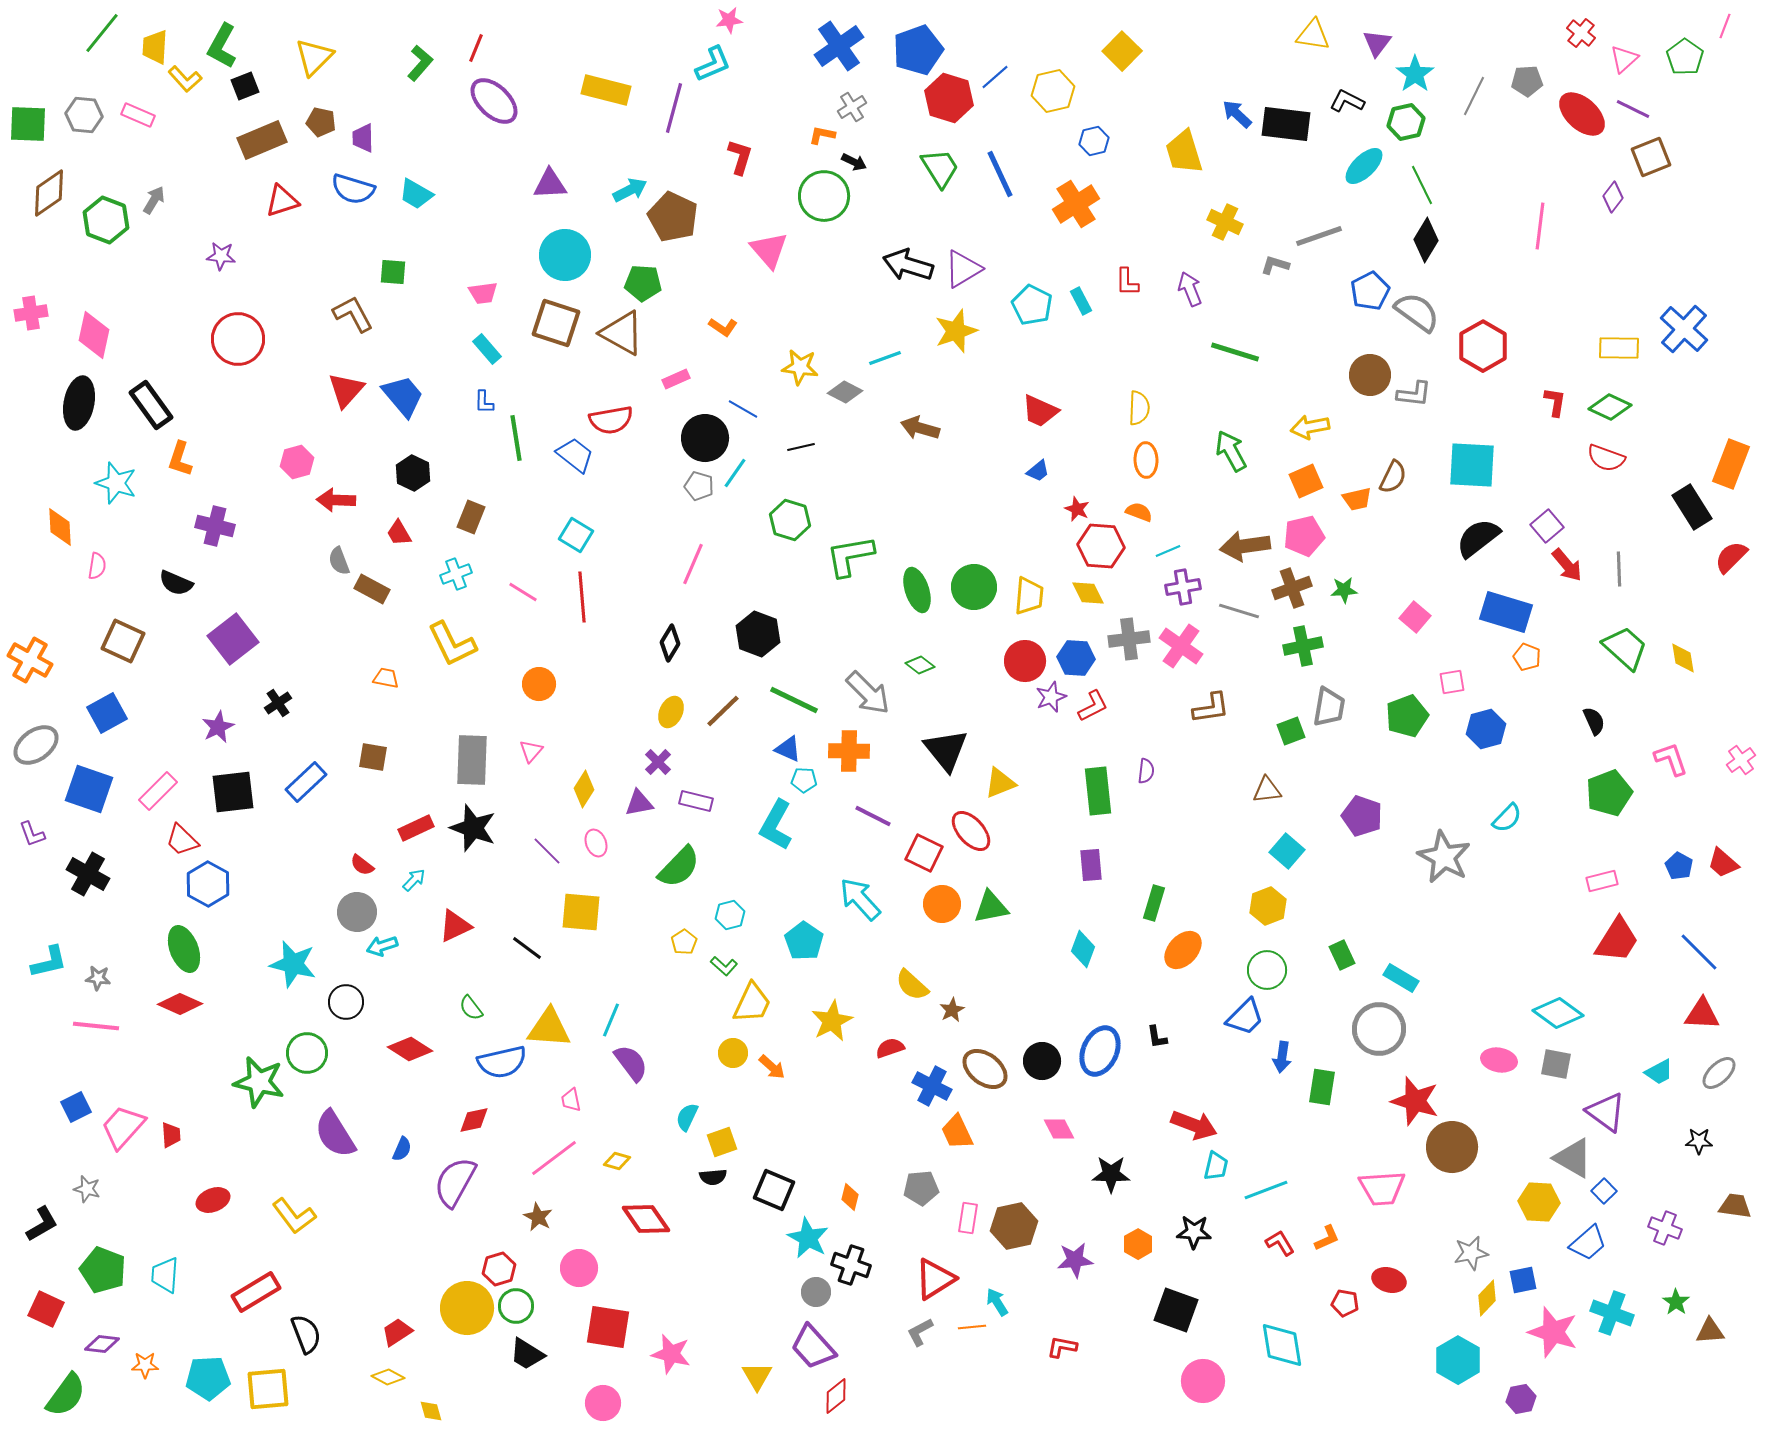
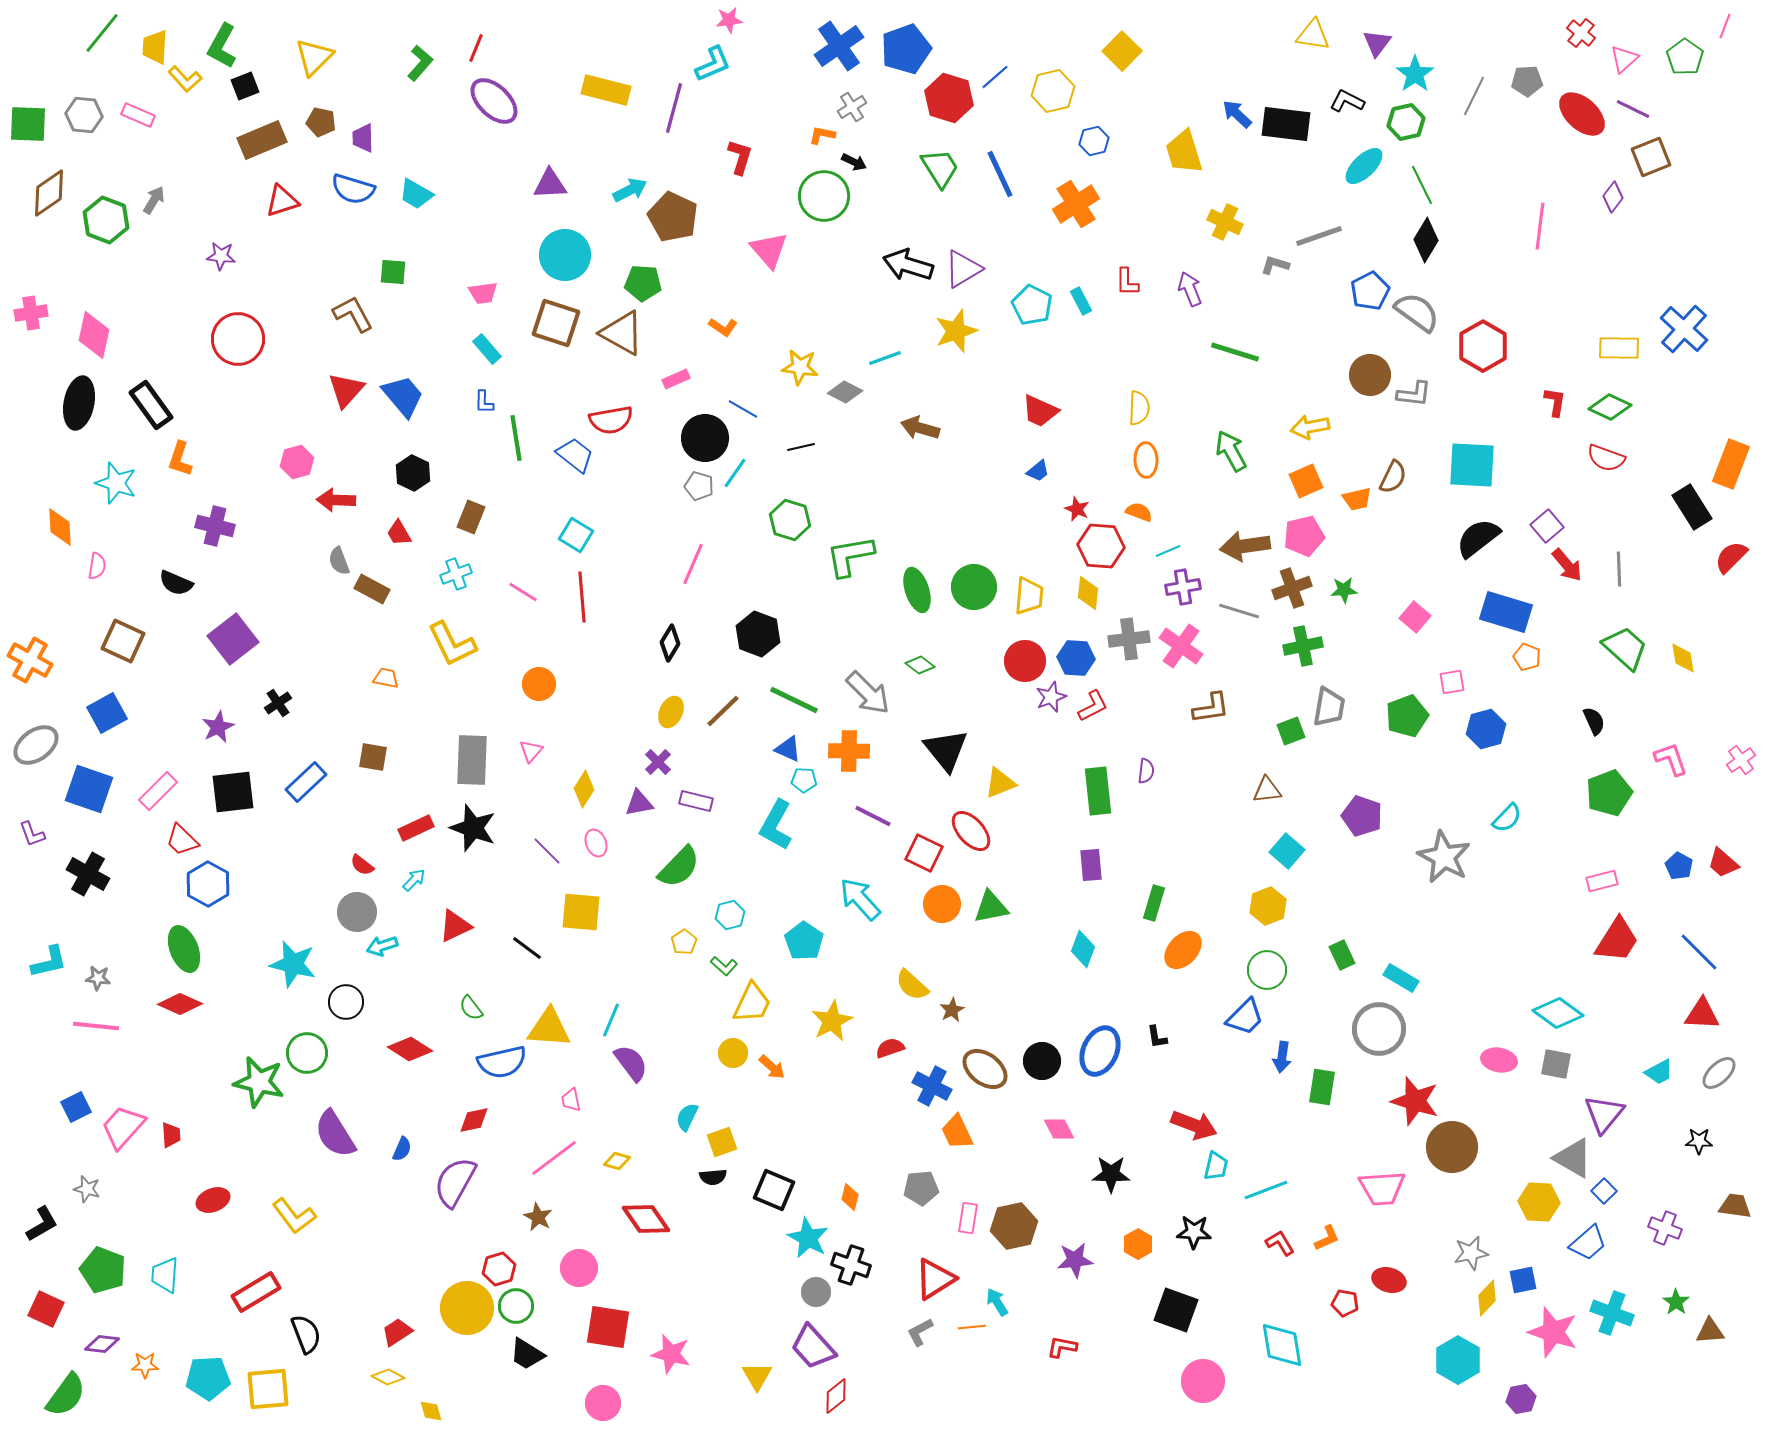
blue pentagon at (918, 50): moved 12 px left, 1 px up
yellow diamond at (1088, 593): rotated 32 degrees clockwise
purple triangle at (1606, 1112): moved 2 px left, 2 px down; rotated 33 degrees clockwise
